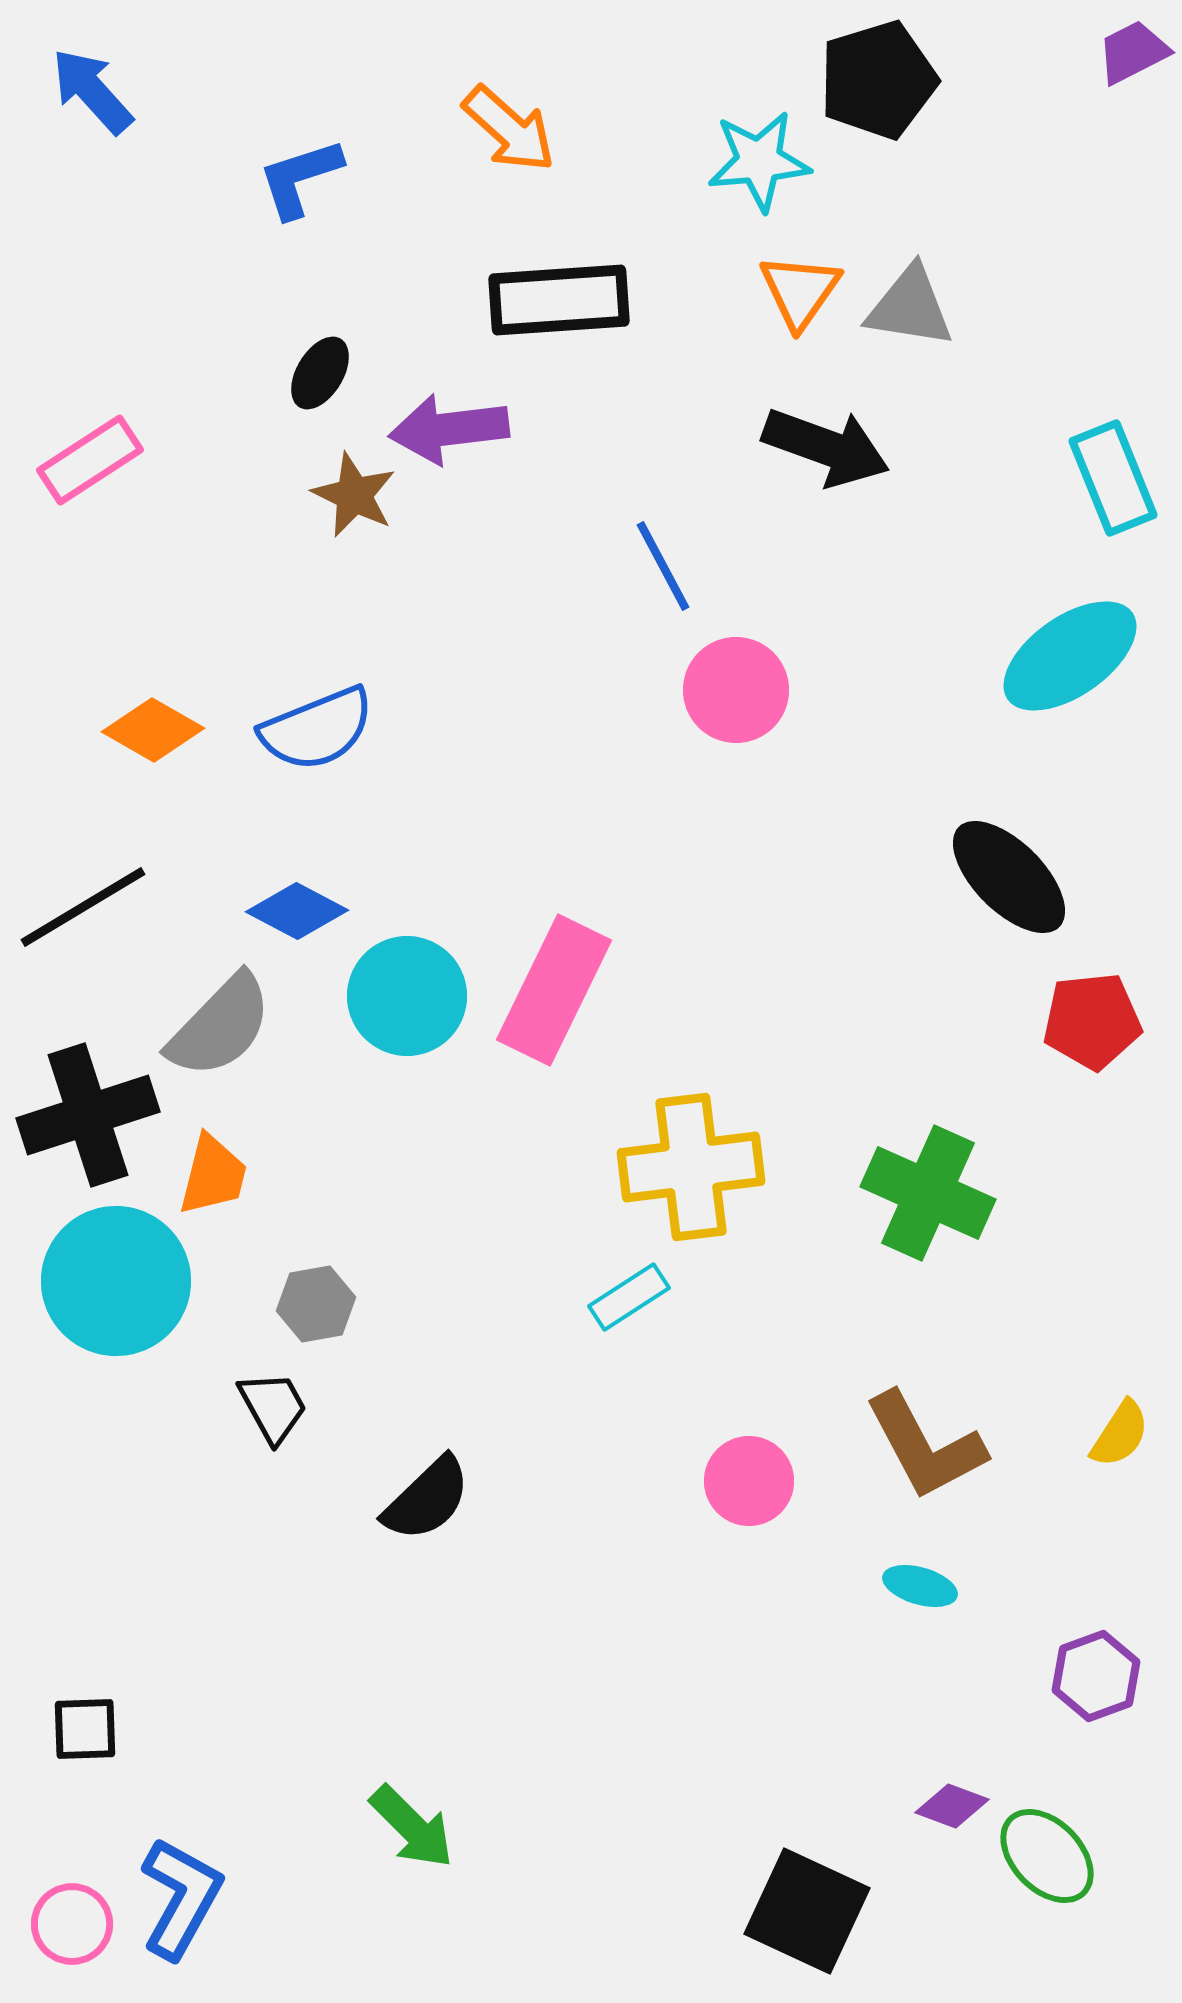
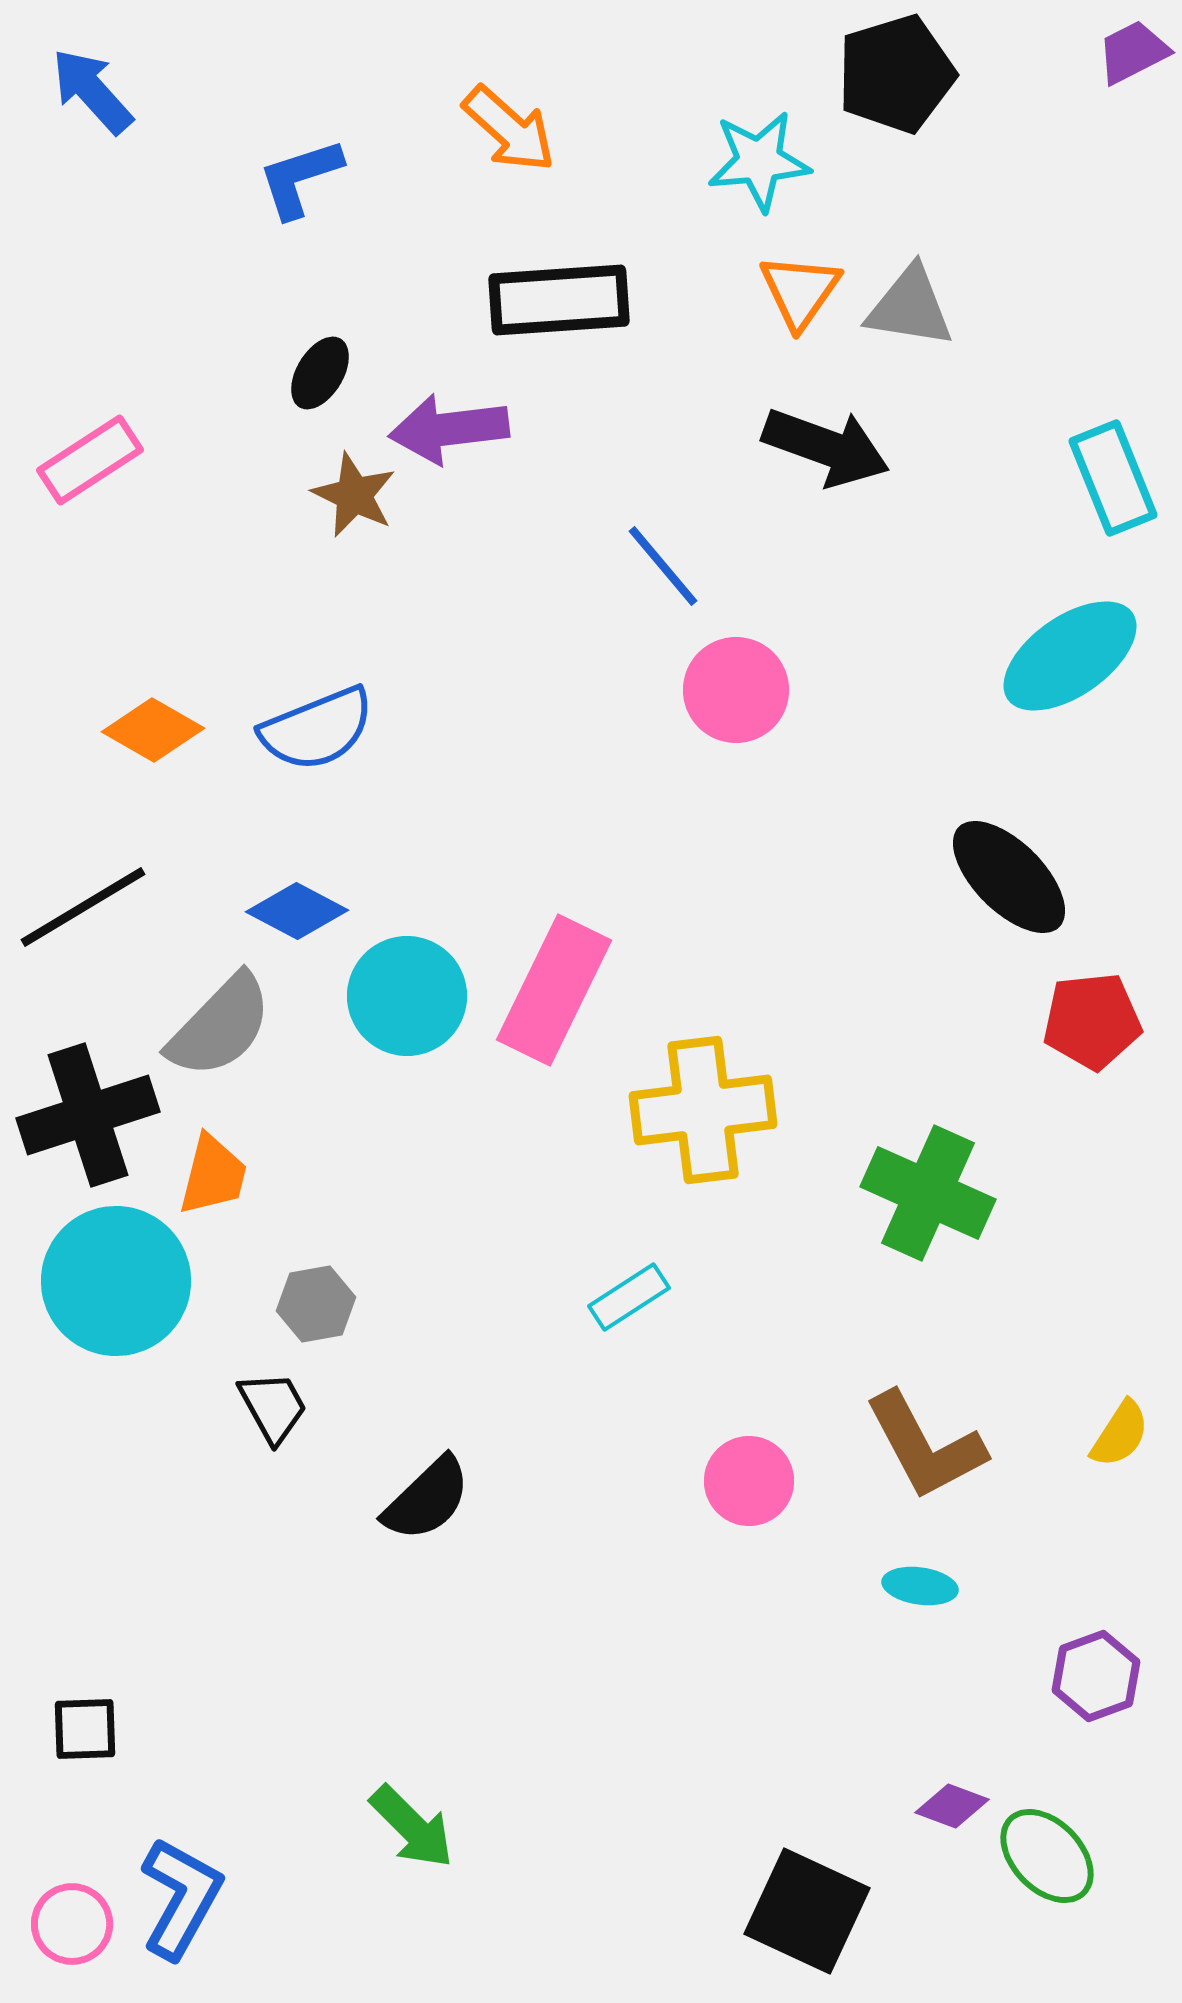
black pentagon at (878, 80): moved 18 px right, 6 px up
blue line at (663, 566): rotated 12 degrees counterclockwise
yellow cross at (691, 1167): moved 12 px right, 57 px up
cyan ellipse at (920, 1586): rotated 8 degrees counterclockwise
